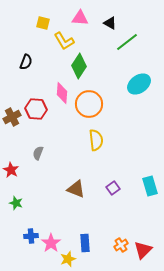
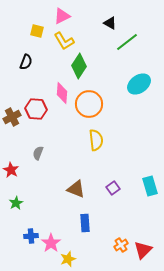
pink triangle: moved 18 px left, 2 px up; rotated 30 degrees counterclockwise
yellow square: moved 6 px left, 8 px down
green star: rotated 24 degrees clockwise
blue rectangle: moved 20 px up
